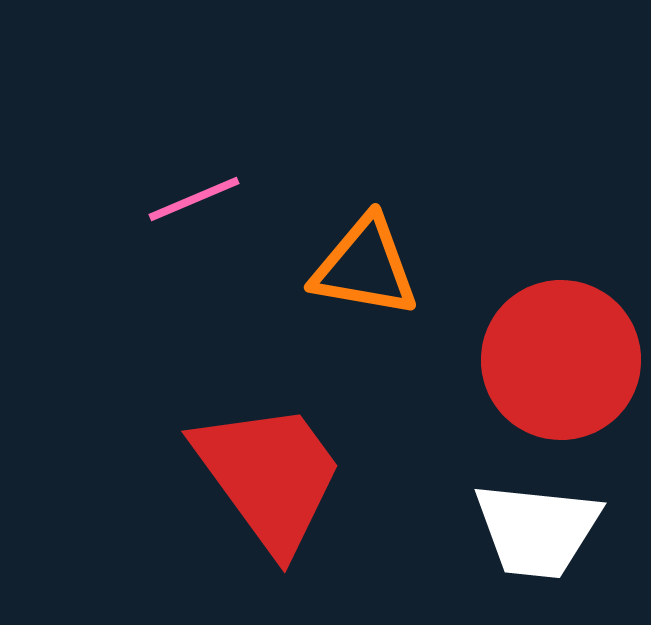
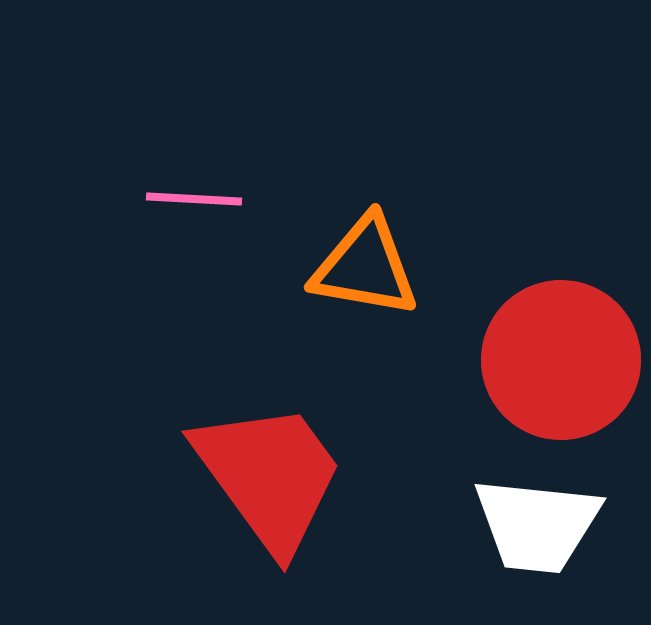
pink line: rotated 26 degrees clockwise
white trapezoid: moved 5 px up
